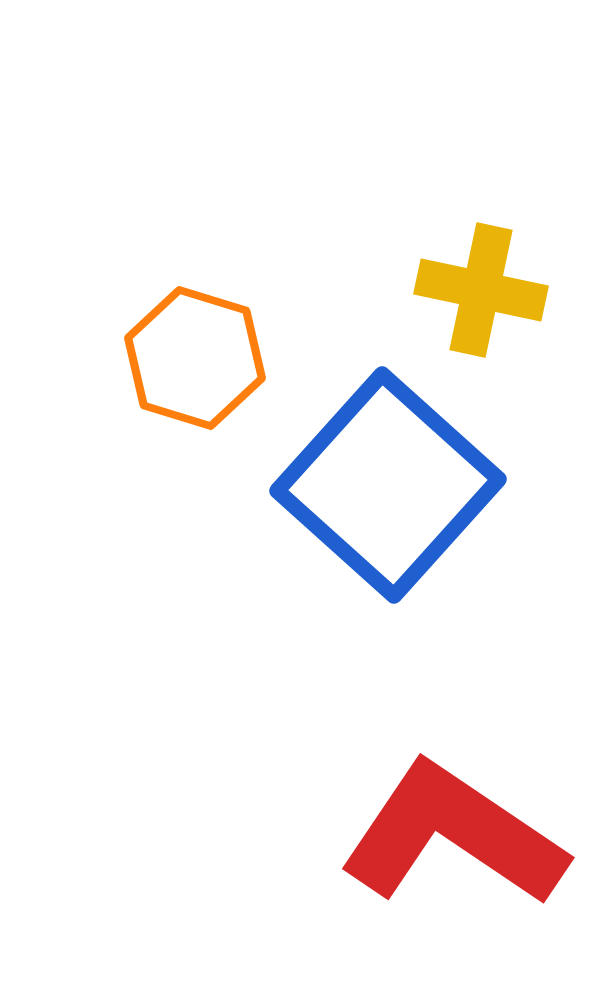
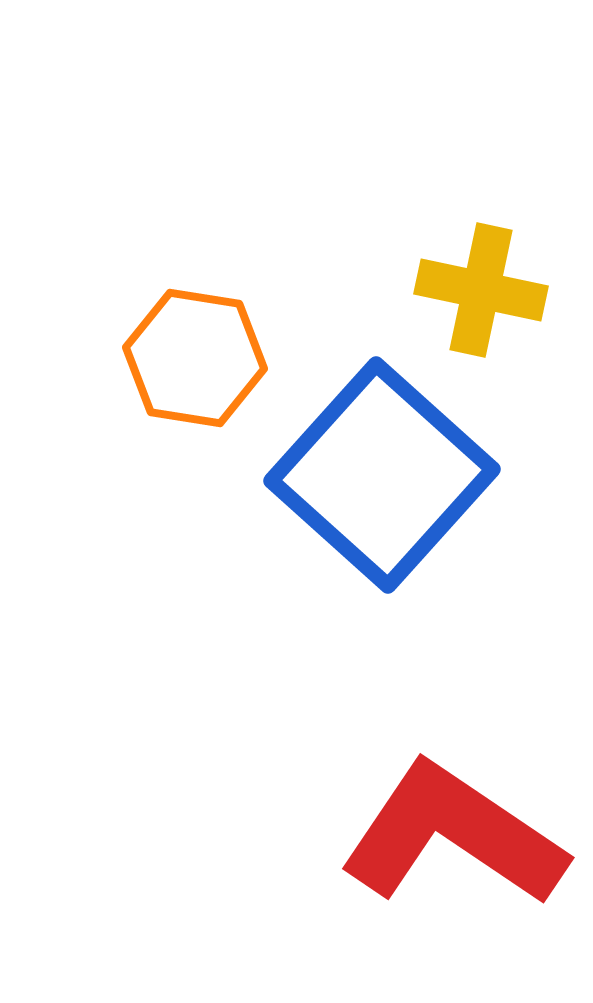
orange hexagon: rotated 8 degrees counterclockwise
blue square: moved 6 px left, 10 px up
